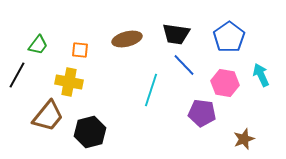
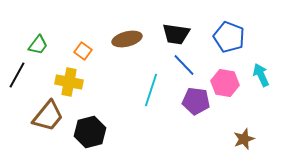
blue pentagon: rotated 16 degrees counterclockwise
orange square: moved 3 px right, 1 px down; rotated 30 degrees clockwise
purple pentagon: moved 6 px left, 12 px up
